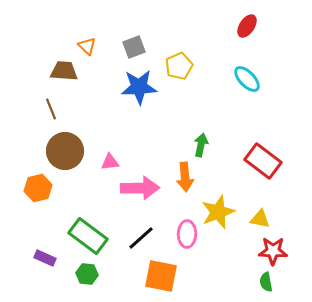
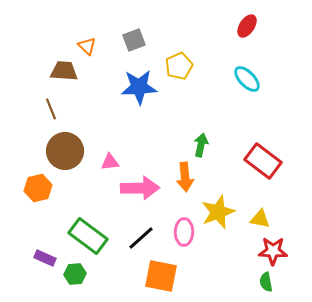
gray square: moved 7 px up
pink ellipse: moved 3 px left, 2 px up
green hexagon: moved 12 px left; rotated 10 degrees counterclockwise
